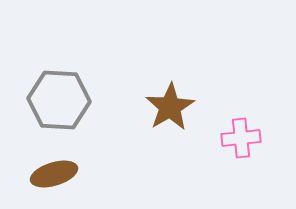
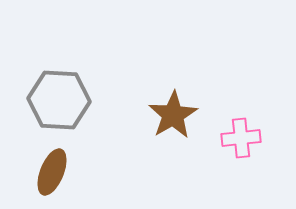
brown star: moved 3 px right, 8 px down
brown ellipse: moved 2 px left, 2 px up; rotated 51 degrees counterclockwise
